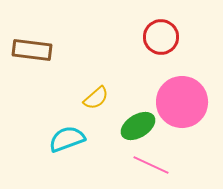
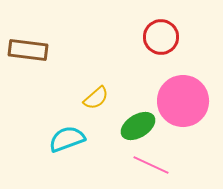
brown rectangle: moved 4 px left
pink circle: moved 1 px right, 1 px up
